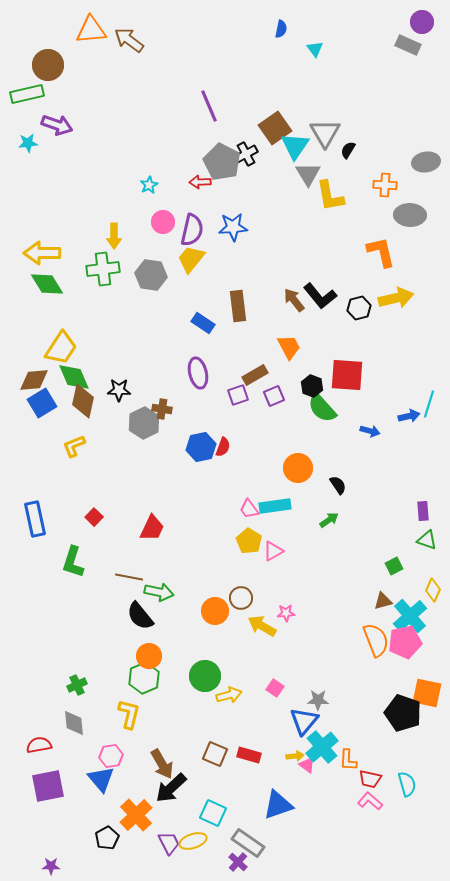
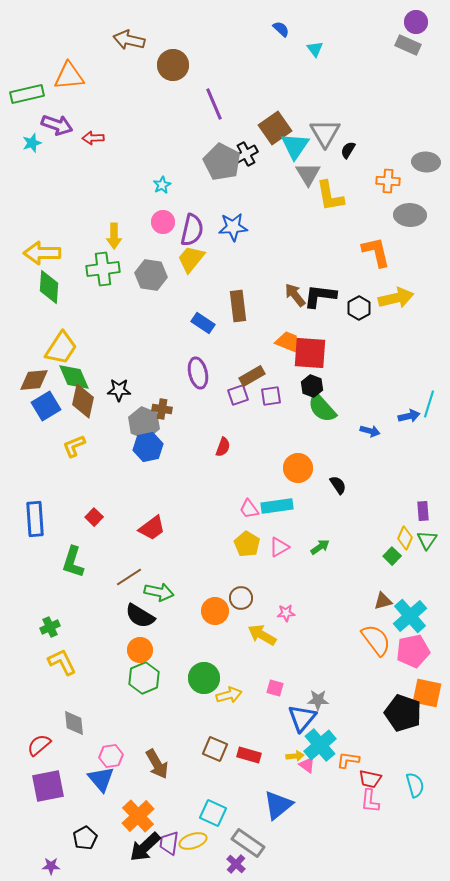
purple circle at (422, 22): moved 6 px left
blue semicircle at (281, 29): rotated 60 degrees counterclockwise
orange triangle at (91, 30): moved 22 px left, 46 px down
brown arrow at (129, 40): rotated 24 degrees counterclockwise
brown circle at (48, 65): moved 125 px right
purple line at (209, 106): moved 5 px right, 2 px up
cyan star at (28, 143): moved 4 px right; rotated 12 degrees counterclockwise
gray ellipse at (426, 162): rotated 12 degrees clockwise
red arrow at (200, 182): moved 107 px left, 44 px up
cyan star at (149, 185): moved 13 px right
orange cross at (385, 185): moved 3 px right, 4 px up
orange L-shape at (381, 252): moved 5 px left
green diamond at (47, 284): moved 2 px right, 3 px down; rotated 36 degrees clockwise
black L-shape at (320, 296): rotated 136 degrees clockwise
brown arrow at (294, 300): moved 1 px right, 5 px up
black hexagon at (359, 308): rotated 15 degrees counterclockwise
orange trapezoid at (289, 347): moved 1 px left, 5 px up; rotated 40 degrees counterclockwise
brown rectangle at (255, 375): moved 3 px left, 1 px down
red square at (347, 375): moved 37 px left, 22 px up
purple square at (274, 396): moved 3 px left; rotated 15 degrees clockwise
blue square at (42, 403): moved 4 px right, 3 px down
gray hexagon at (144, 423): rotated 12 degrees counterclockwise
blue hexagon at (201, 447): moved 53 px left
cyan rectangle at (275, 506): moved 2 px right
blue rectangle at (35, 519): rotated 8 degrees clockwise
green arrow at (329, 520): moved 9 px left, 27 px down
red trapezoid at (152, 528): rotated 28 degrees clockwise
green triangle at (427, 540): rotated 45 degrees clockwise
yellow pentagon at (249, 541): moved 2 px left, 3 px down
pink triangle at (273, 551): moved 6 px right, 4 px up
green square at (394, 566): moved 2 px left, 10 px up; rotated 18 degrees counterclockwise
brown line at (129, 577): rotated 44 degrees counterclockwise
yellow diamond at (433, 590): moved 28 px left, 52 px up
black semicircle at (140, 616): rotated 20 degrees counterclockwise
yellow arrow at (262, 626): moved 9 px down
orange semicircle at (376, 640): rotated 16 degrees counterclockwise
pink pentagon at (405, 642): moved 8 px right, 9 px down
orange circle at (149, 656): moved 9 px left, 6 px up
green circle at (205, 676): moved 1 px left, 2 px down
green cross at (77, 685): moved 27 px left, 58 px up
pink square at (275, 688): rotated 18 degrees counterclockwise
yellow L-shape at (129, 714): moved 67 px left, 52 px up; rotated 40 degrees counterclockwise
blue triangle at (304, 721): moved 2 px left, 3 px up
red semicircle at (39, 745): rotated 30 degrees counterclockwise
cyan cross at (322, 747): moved 2 px left, 2 px up
brown square at (215, 754): moved 5 px up
orange L-shape at (348, 760): rotated 95 degrees clockwise
brown arrow at (162, 764): moved 5 px left
cyan semicircle at (407, 784): moved 8 px right, 1 px down
black arrow at (171, 788): moved 26 px left, 59 px down
pink L-shape at (370, 801): rotated 125 degrees counterclockwise
blue triangle at (278, 805): rotated 20 degrees counterclockwise
orange cross at (136, 815): moved 2 px right, 1 px down
black pentagon at (107, 838): moved 22 px left
purple trapezoid at (169, 843): rotated 145 degrees counterclockwise
purple cross at (238, 862): moved 2 px left, 2 px down
